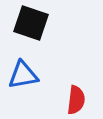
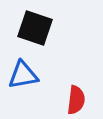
black square: moved 4 px right, 5 px down
